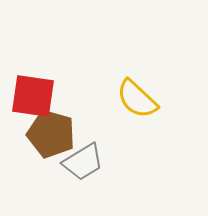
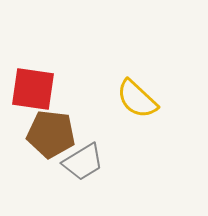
red square: moved 7 px up
brown pentagon: rotated 9 degrees counterclockwise
